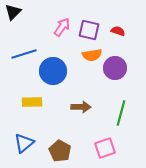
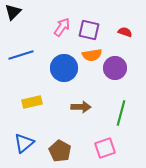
red semicircle: moved 7 px right, 1 px down
blue line: moved 3 px left, 1 px down
blue circle: moved 11 px right, 3 px up
yellow rectangle: rotated 12 degrees counterclockwise
